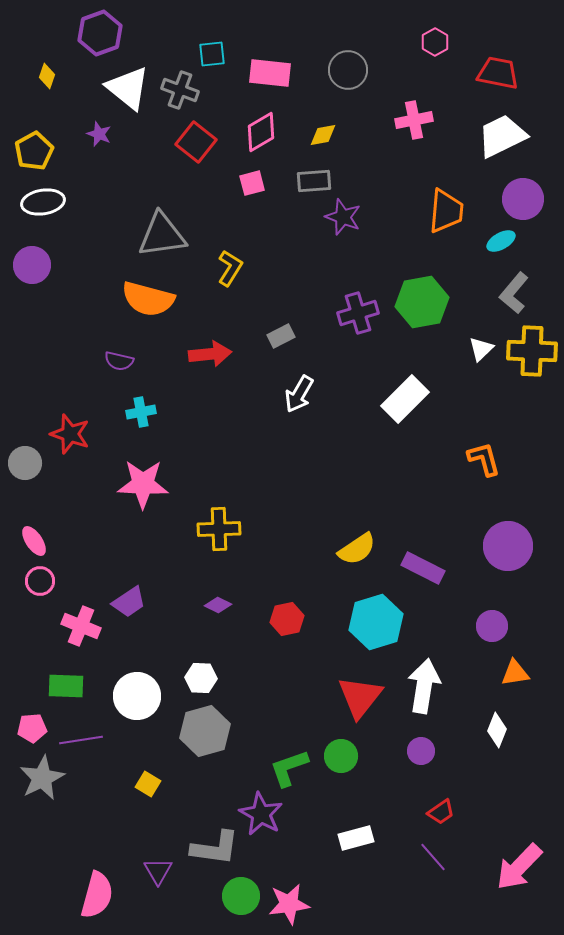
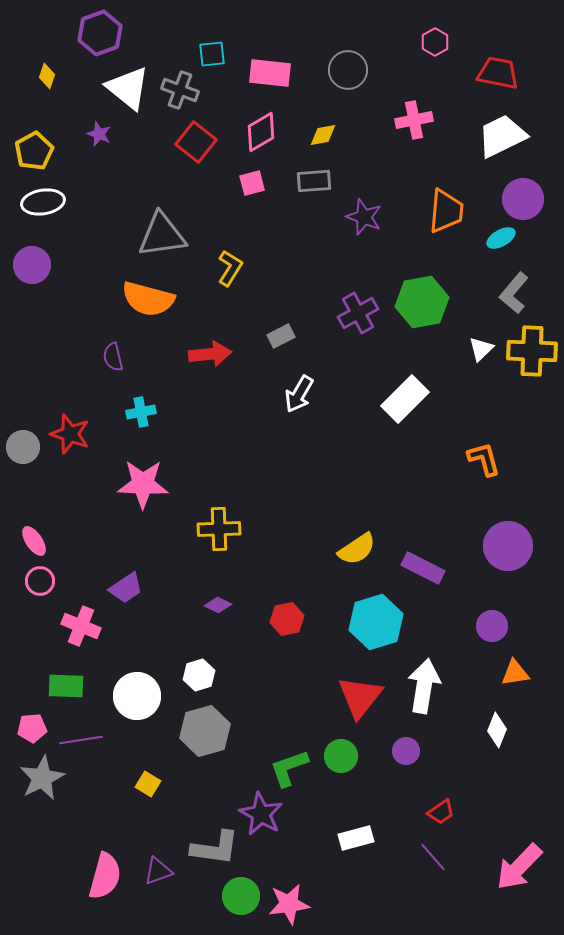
purple star at (343, 217): moved 21 px right
cyan ellipse at (501, 241): moved 3 px up
purple cross at (358, 313): rotated 12 degrees counterclockwise
purple semicircle at (119, 361): moved 6 px left, 4 px up; rotated 64 degrees clockwise
gray circle at (25, 463): moved 2 px left, 16 px up
purple trapezoid at (129, 602): moved 3 px left, 14 px up
white hexagon at (201, 678): moved 2 px left, 3 px up; rotated 20 degrees counterclockwise
purple circle at (421, 751): moved 15 px left
purple triangle at (158, 871): rotated 40 degrees clockwise
pink semicircle at (97, 895): moved 8 px right, 19 px up
